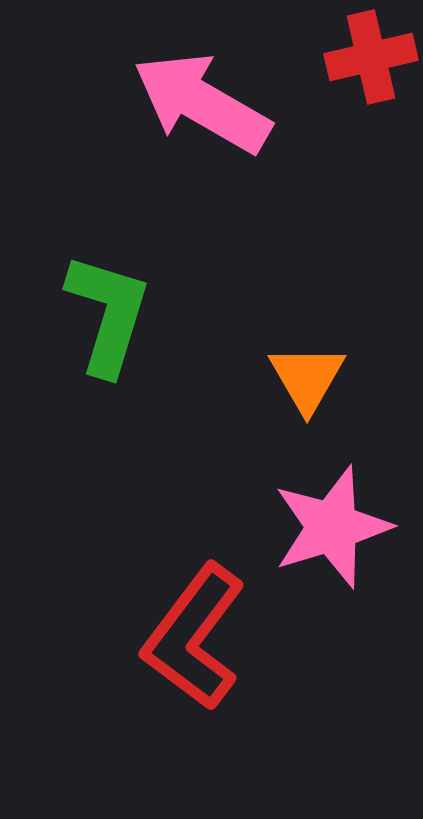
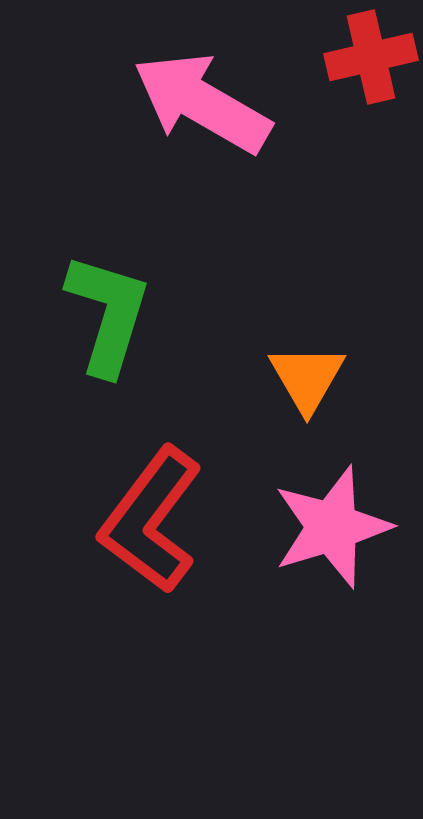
red L-shape: moved 43 px left, 117 px up
